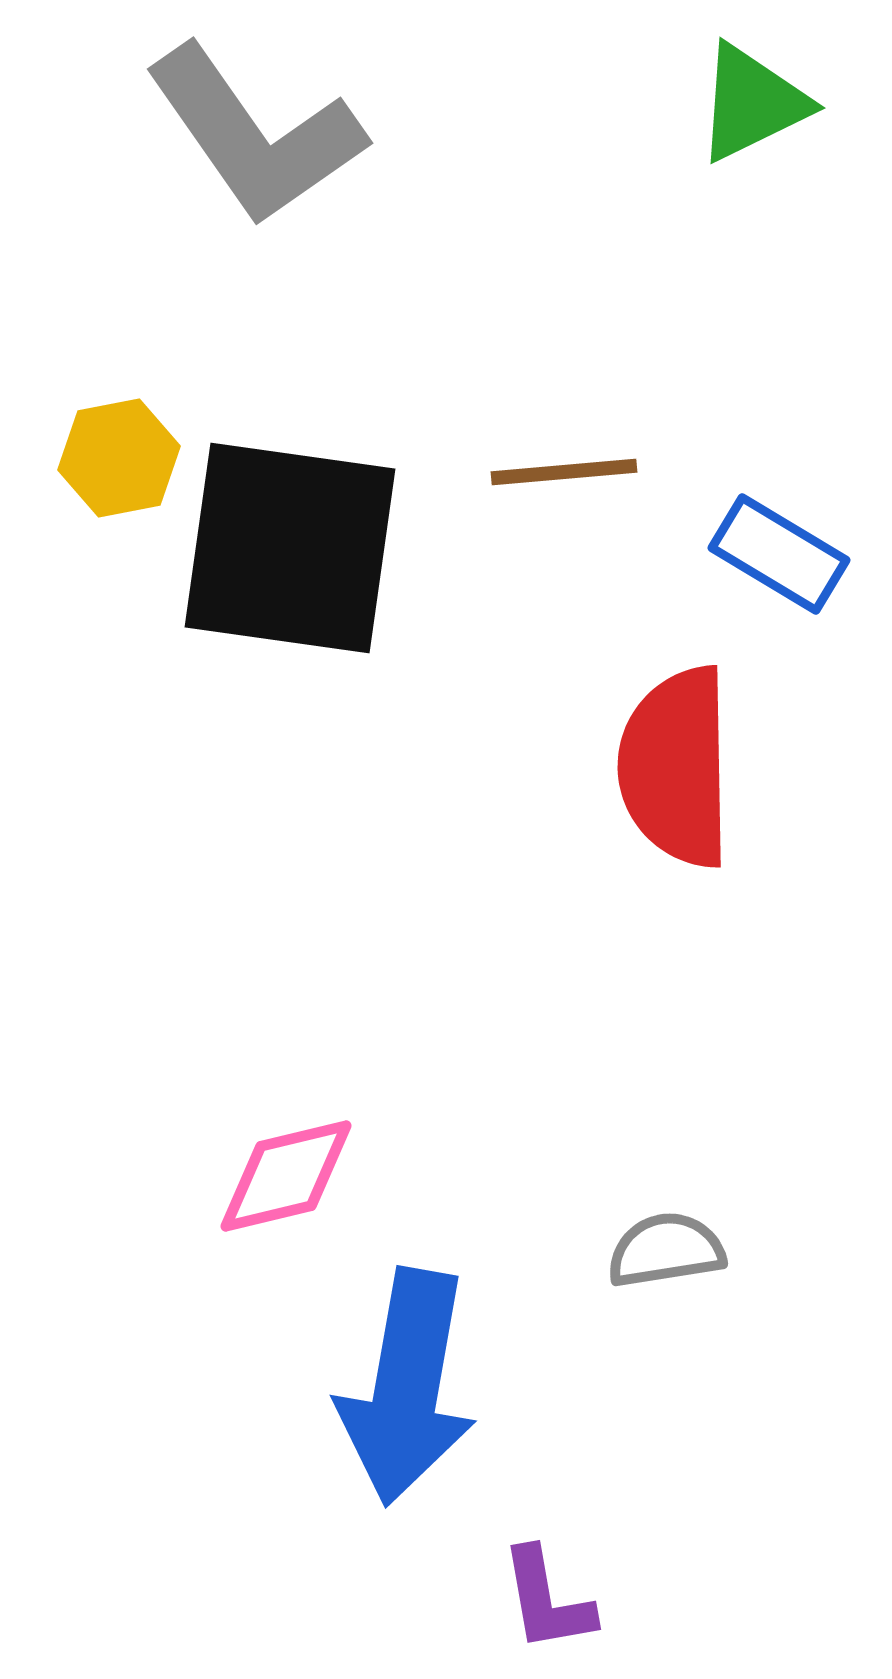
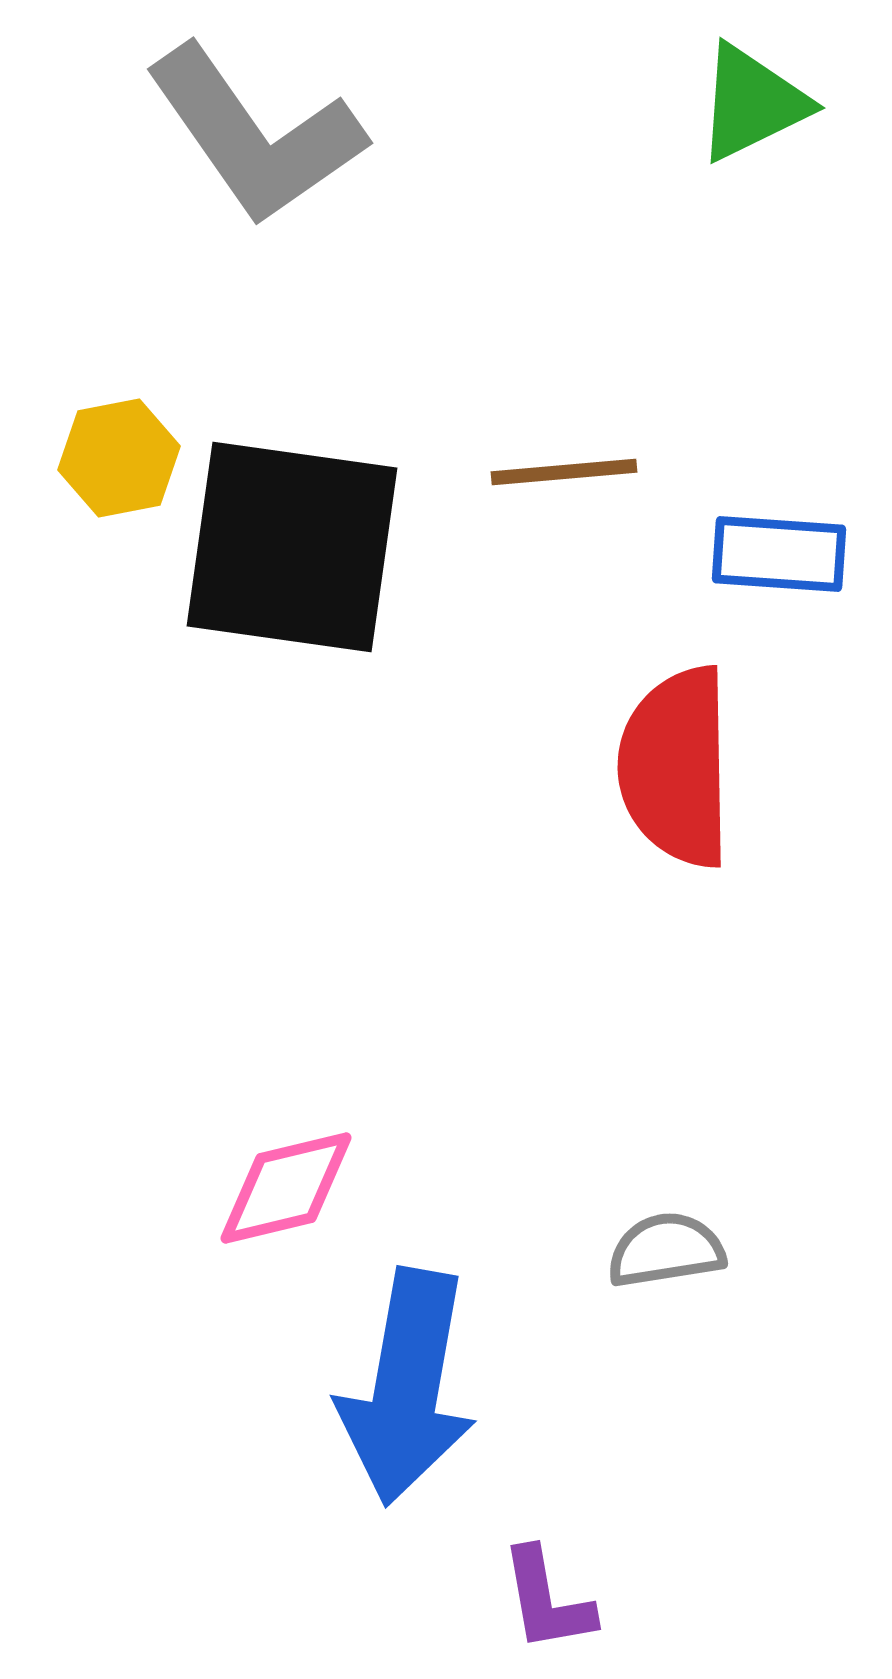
black square: moved 2 px right, 1 px up
blue rectangle: rotated 27 degrees counterclockwise
pink diamond: moved 12 px down
